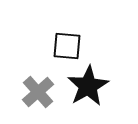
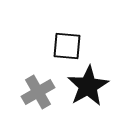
gray cross: rotated 12 degrees clockwise
